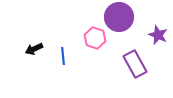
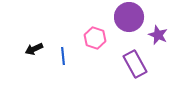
purple circle: moved 10 px right
